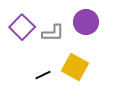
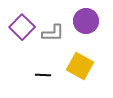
purple circle: moved 1 px up
yellow square: moved 5 px right, 1 px up
black line: rotated 28 degrees clockwise
